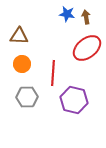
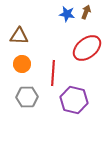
brown arrow: moved 5 px up; rotated 32 degrees clockwise
